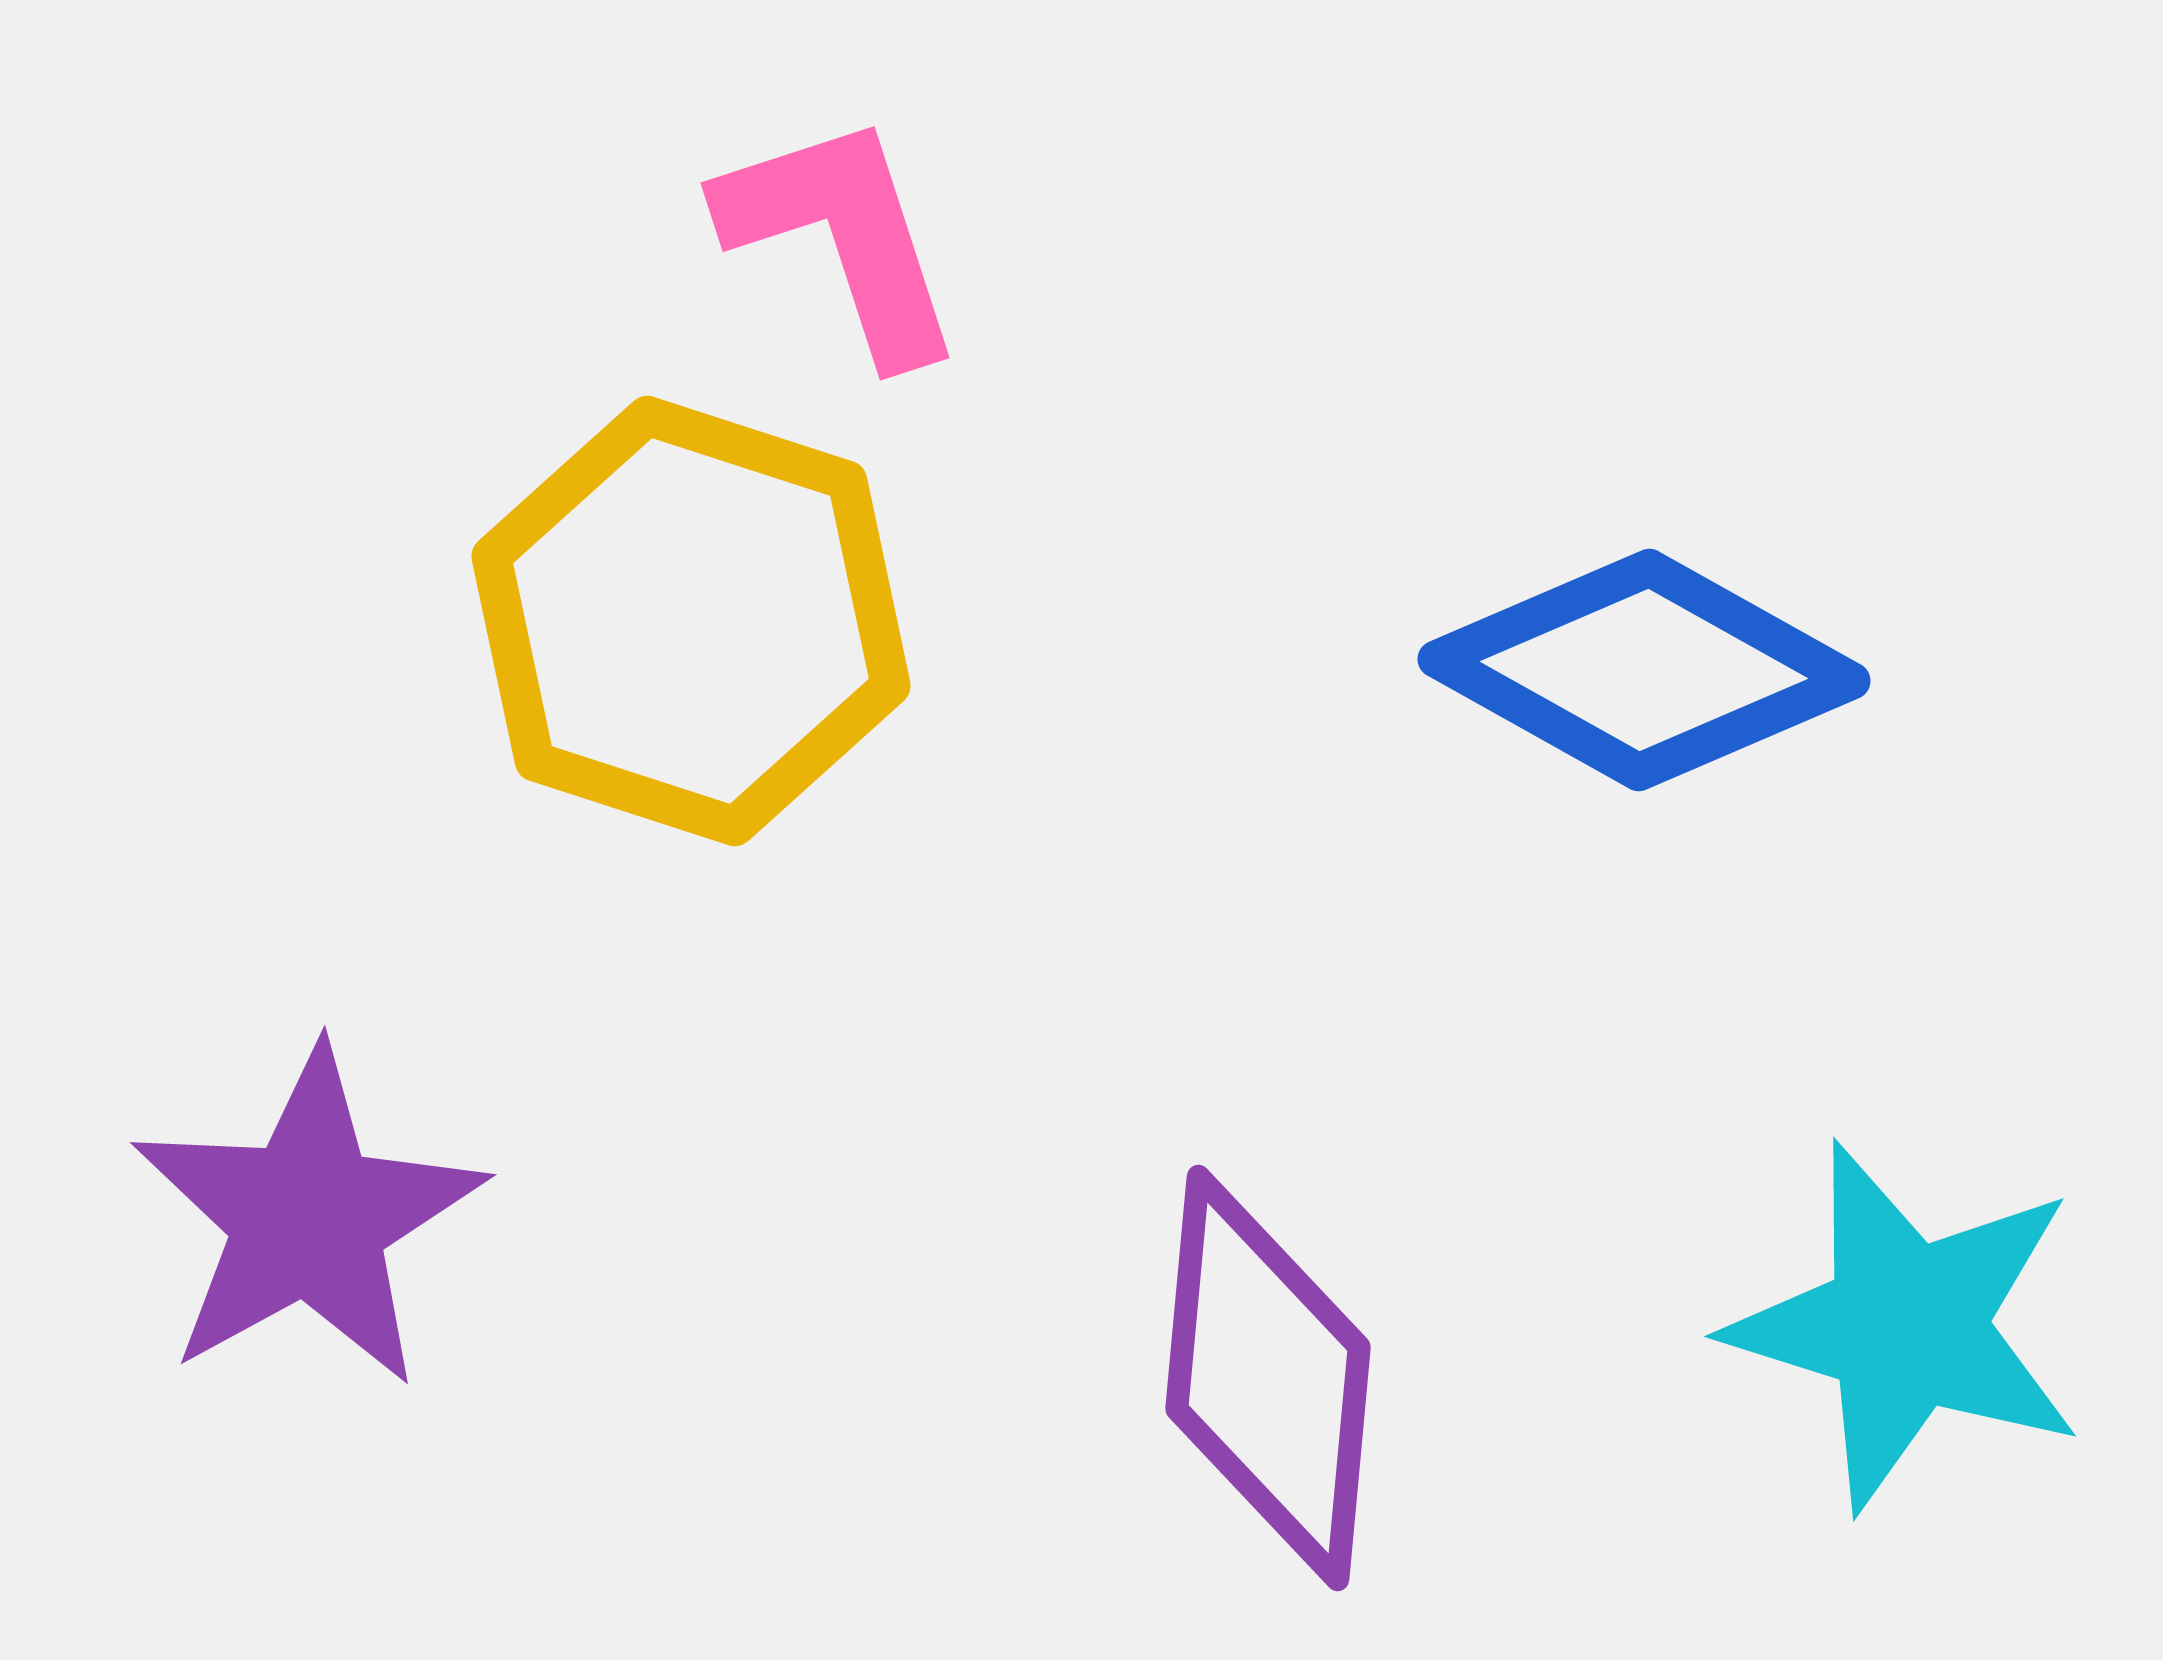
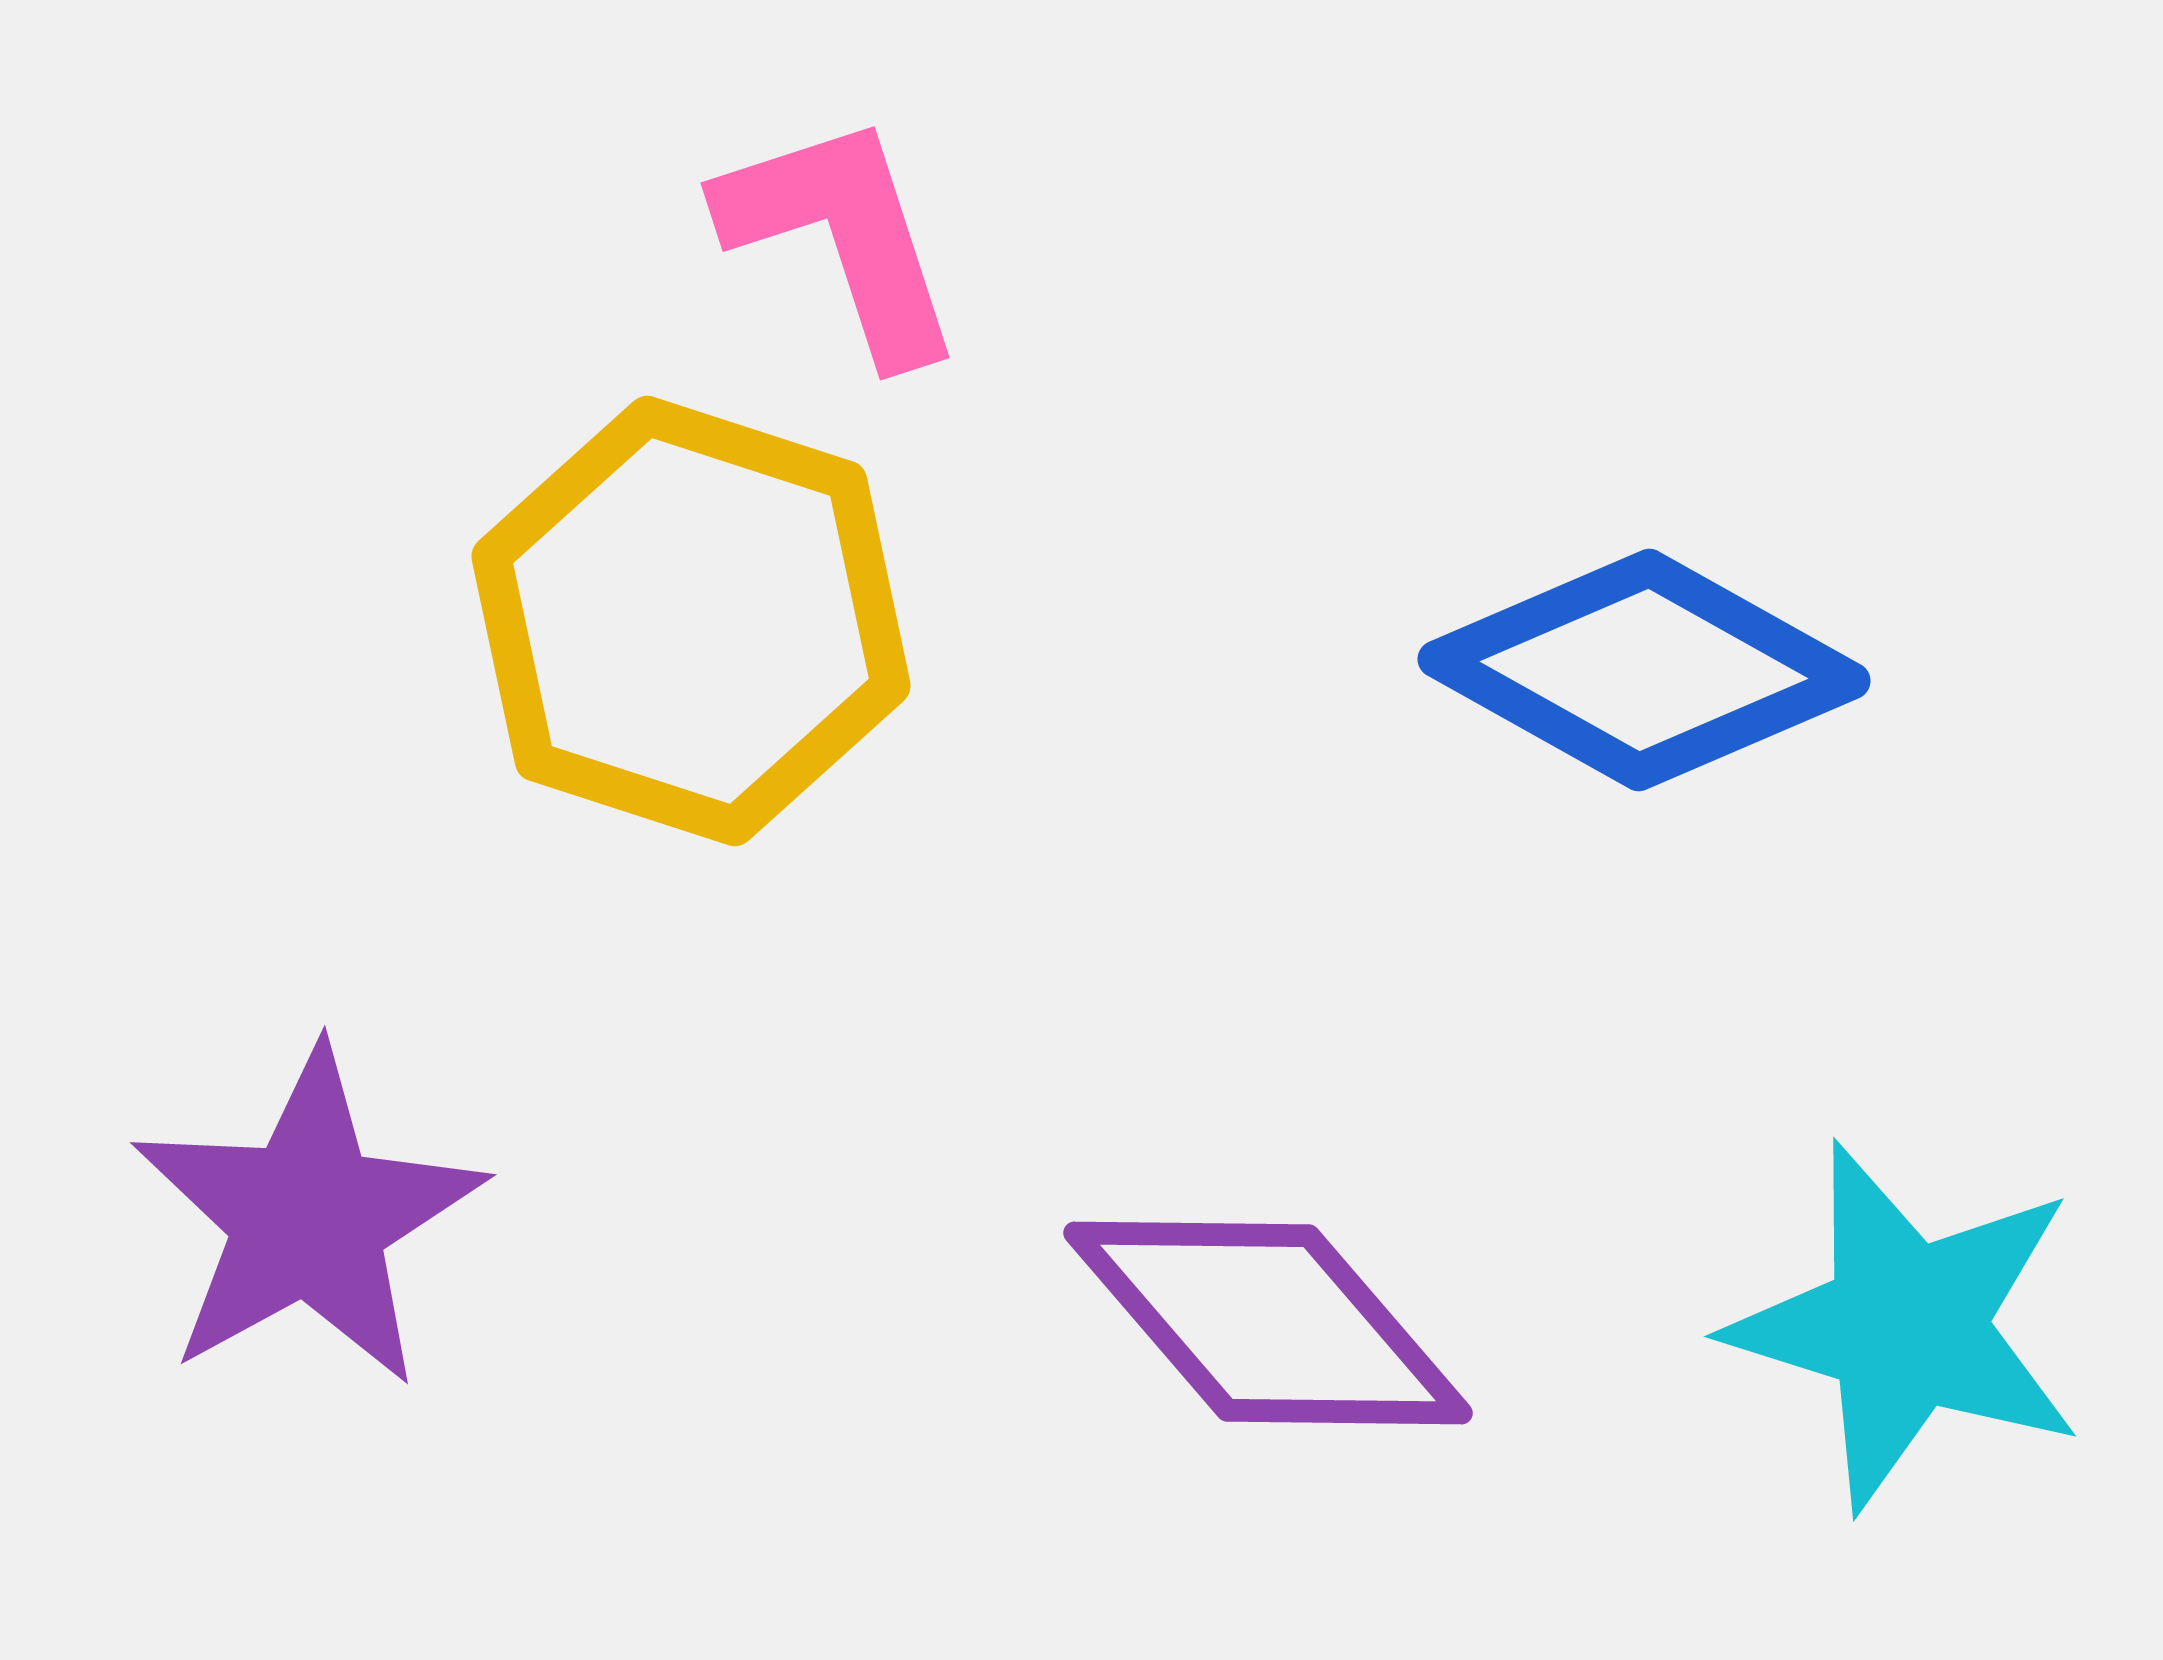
purple diamond: moved 55 px up; rotated 46 degrees counterclockwise
